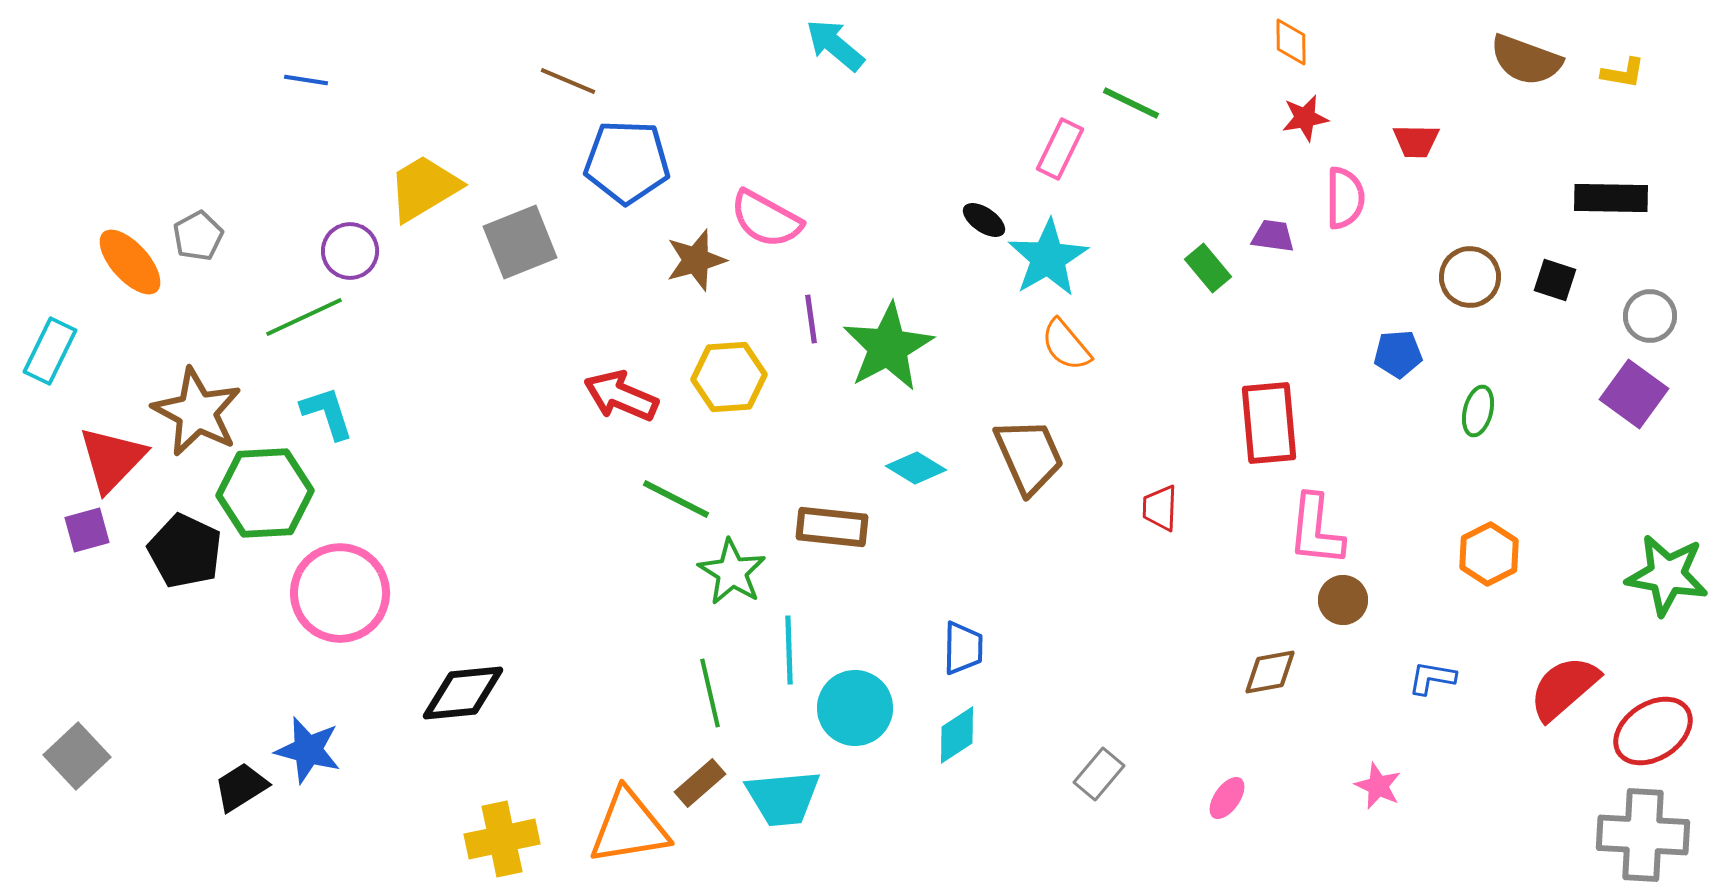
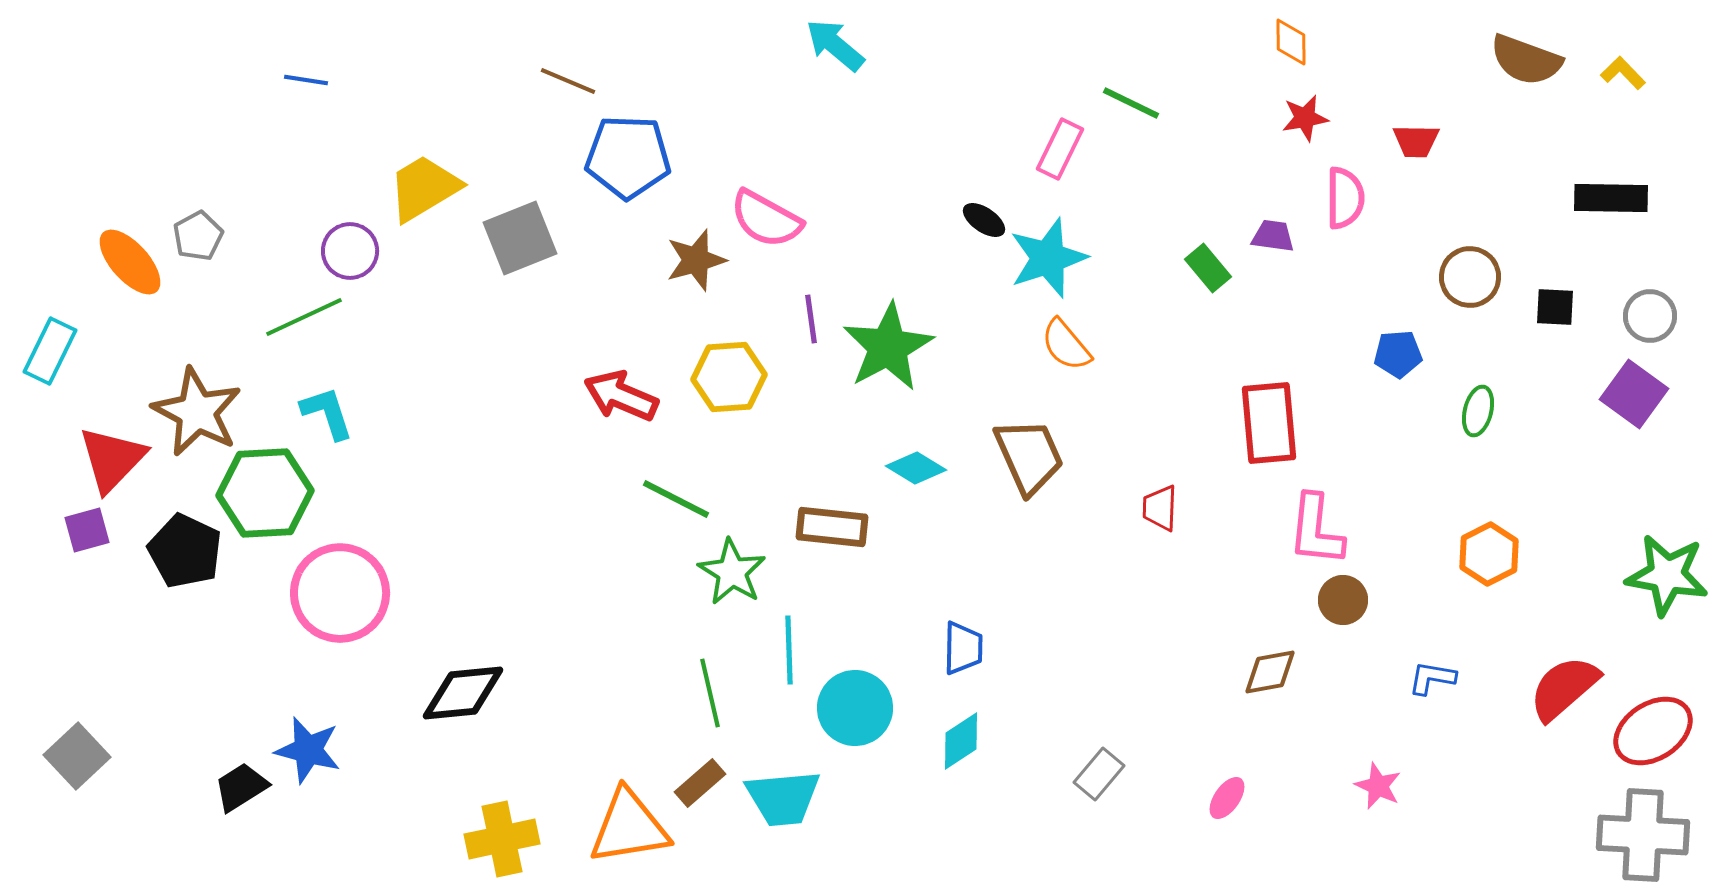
yellow L-shape at (1623, 73): rotated 144 degrees counterclockwise
blue pentagon at (627, 162): moved 1 px right, 5 px up
gray square at (520, 242): moved 4 px up
cyan star at (1048, 258): rotated 12 degrees clockwise
black square at (1555, 280): moved 27 px down; rotated 15 degrees counterclockwise
cyan diamond at (957, 735): moved 4 px right, 6 px down
